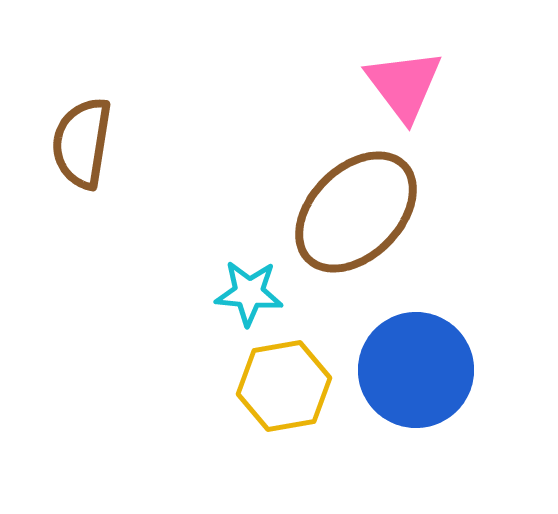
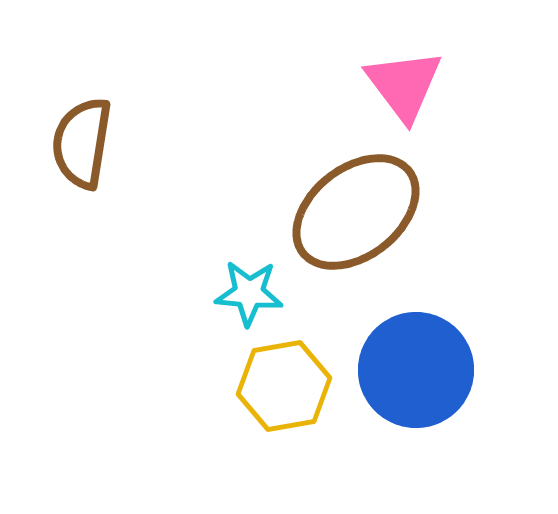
brown ellipse: rotated 7 degrees clockwise
